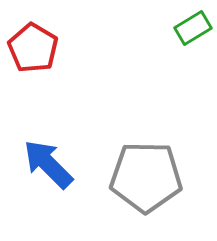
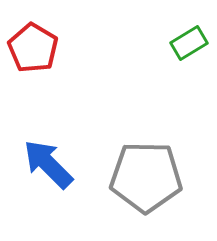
green rectangle: moved 4 px left, 15 px down
